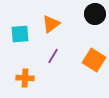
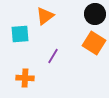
orange triangle: moved 6 px left, 8 px up
orange square: moved 17 px up
